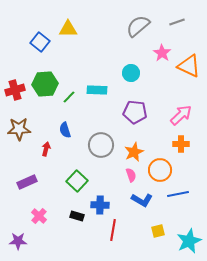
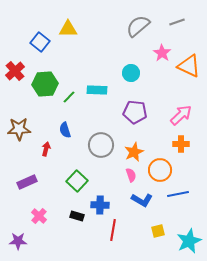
red cross: moved 19 px up; rotated 24 degrees counterclockwise
